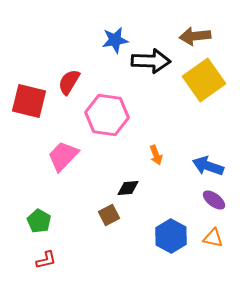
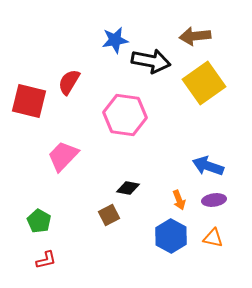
black arrow: rotated 9 degrees clockwise
yellow square: moved 3 px down
pink hexagon: moved 18 px right
orange arrow: moved 23 px right, 45 px down
black diamond: rotated 15 degrees clockwise
purple ellipse: rotated 45 degrees counterclockwise
